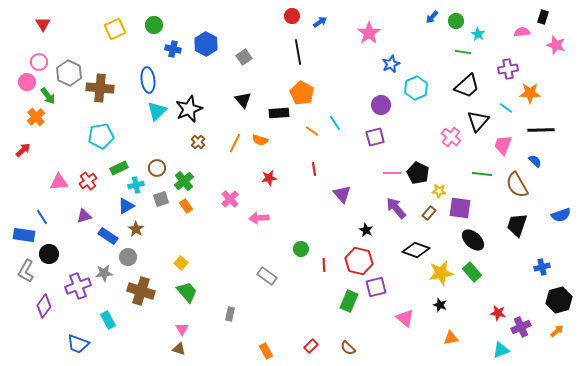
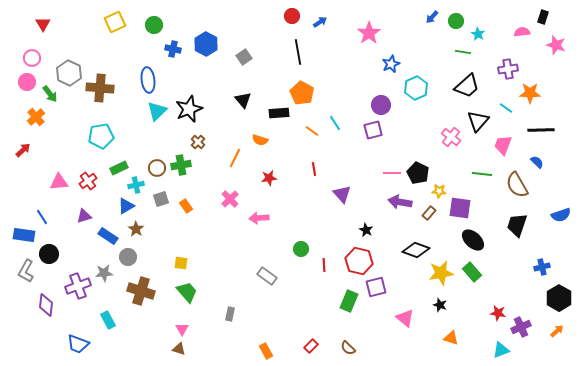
yellow square at (115, 29): moved 7 px up
pink circle at (39, 62): moved 7 px left, 4 px up
green arrow at (48, 96): moved 2 px right, 2 px up
purple square at (375, 137): moved 2 px left, 7 px up
orange line at (235, 143): moved 15 px down
blue semicircle at (535, 161): moved 2 px right, 1 px down
green cross at (184, 181): moved 3 px left, 16 px up; rotated 30 degrees clockwise
purple arrow at (396, 208): moved 4 px right, 6 px up; rotated 40 degrees counterclockwise
yellow square at (181, 263): rotated 32 degrees counterclockwise
black hexagon at (559, 300): moved 2 px up; rotated 15 degrees counterclockwise
purple diamond at (44, 306): moved 2 px right, 1 px up; rotated 30 degrees counterclockwise
orange triangle at (451, 338): rotated 28 degrees clockwise
